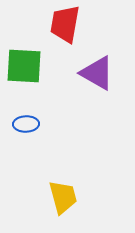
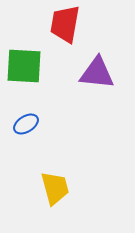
purple triangle: rotated 24 degrees counterclockwise
blue ellipse: rotated 30 degrees counterclockwise
yellow trapezoid: moved 8 px left, 9 px up
